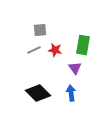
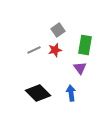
gray square: moved 18 px right; rotated 32 degrees counterclockwise
green rectangle: moved 2 px right
red star: rotated 24 degrees counterclockwise
purple triangle: moved 5 px right
